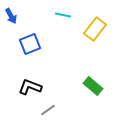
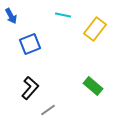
black L-shape: moved 1 px down; rotated 110 degrees clockwise
